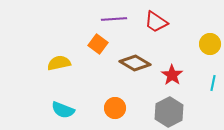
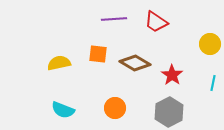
orange square: moved 10 px down; rotated 30 degrees counterclockwise
